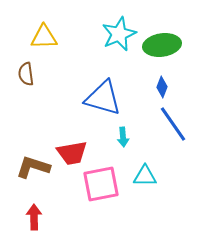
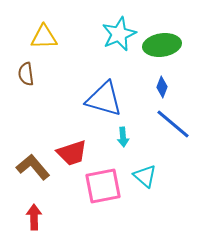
blue triangle: moved 1 px right, 1 px down
blue line: rotated 15 degrees counterclockwise
red trapezoid: rotated 8 degrees counterclockwise
brown L-shape: rotated 32 degrees clockwise
cyan triangle: rotated 40 degrees clockwise
pink square: moved 2 px right, 2 px down
